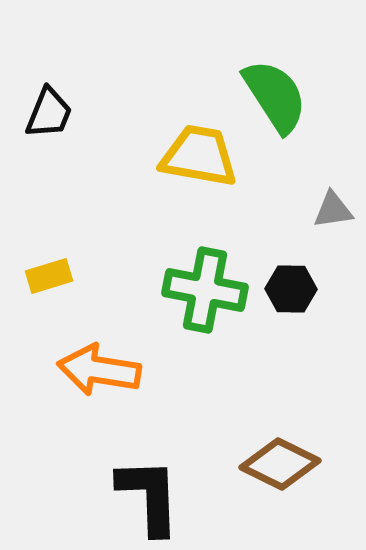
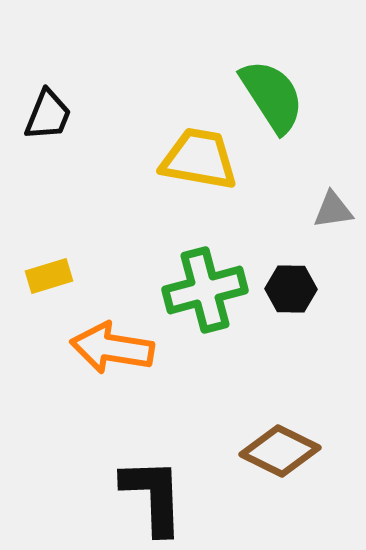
green semicircle: moved 3 px left
black trapezoid: moved 1 px left, 2 px down
yellow trapezoid: moved 3 px down
green cross: rotated 26 degrees counterclockwise
orange arrow: moved 13 px right, 22 px up
brown diamond: moved 13 px up
black L-shape: moved 4 px right
